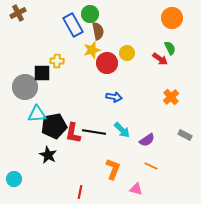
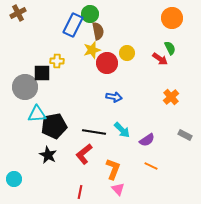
blue rectangle: rotated 55 degrees clockwise
red L-shape: moved 11 px right, 21 px down; rotated 40 degrees clockwise
pink triangle: moved 18 px left; rotated 32 degrees clockwise
